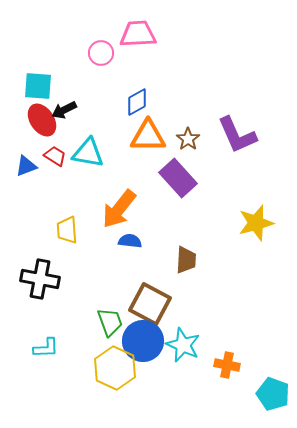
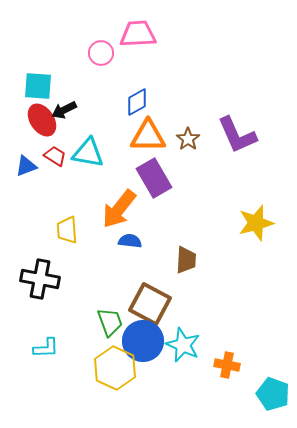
purple rectangle: moved 24 px left; rotated 12 degrees clockwise
